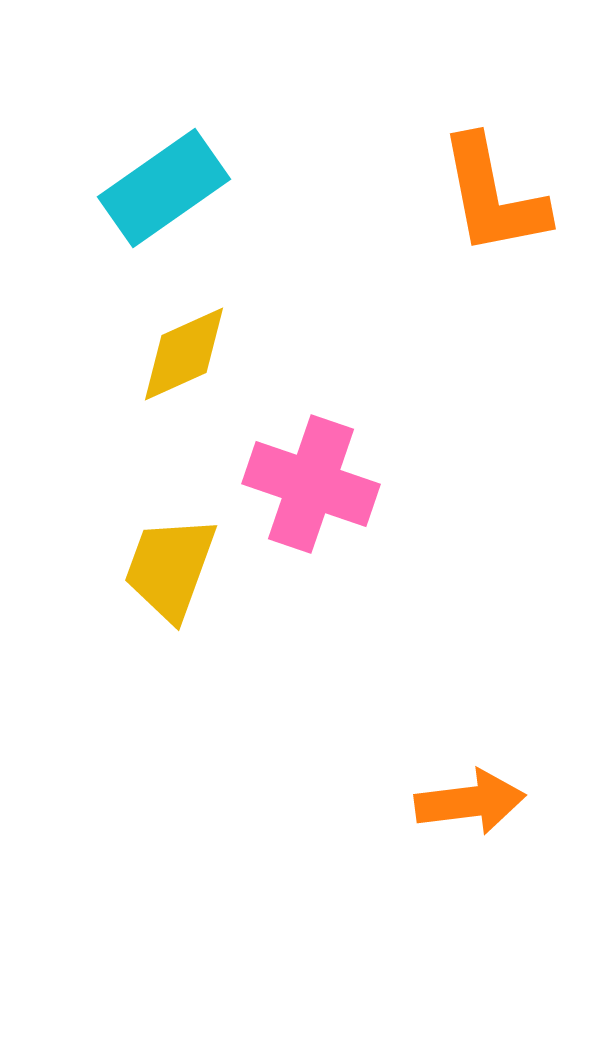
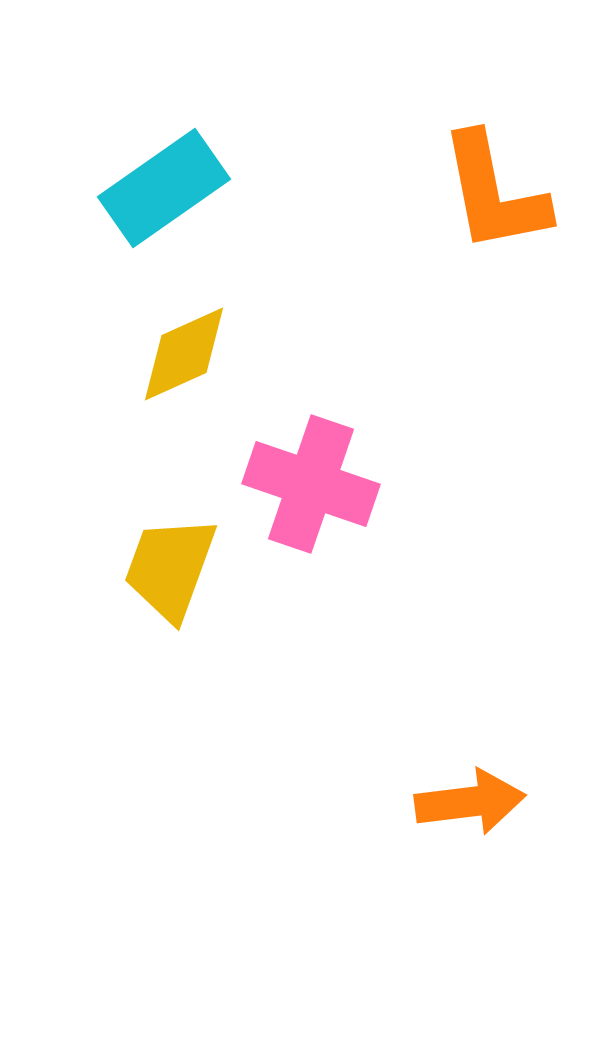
orange L-shape: moved 1 px right, 3 px up
